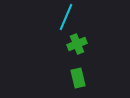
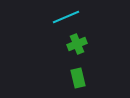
cyan line: rotated 44 degrees clockwise
